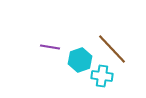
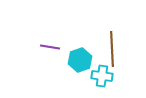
brown line: rotated 40 degrees clockwise
